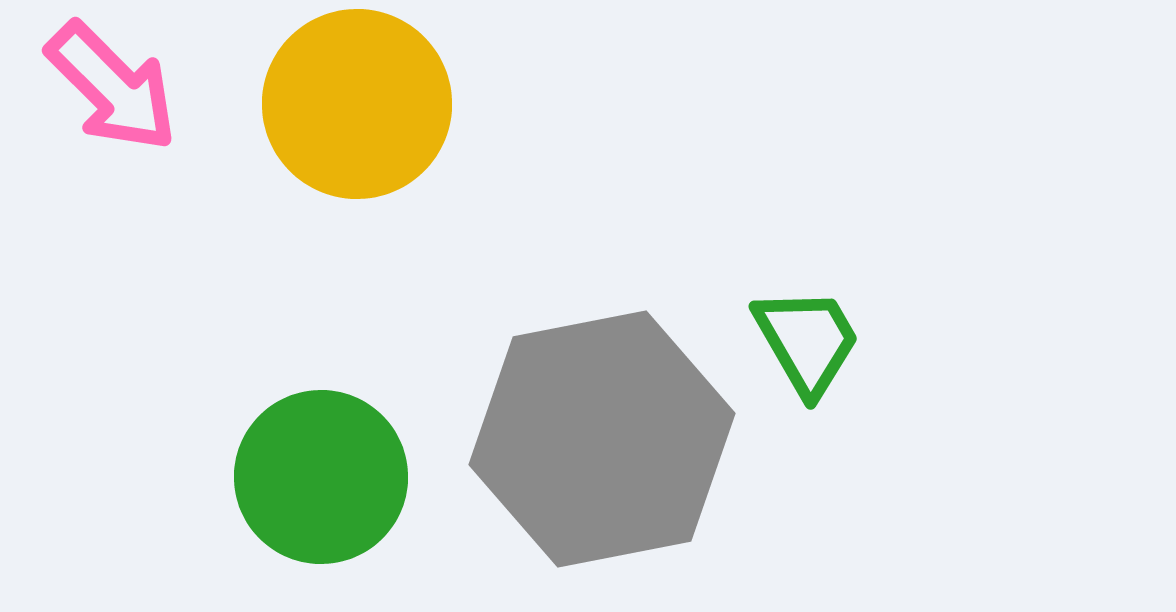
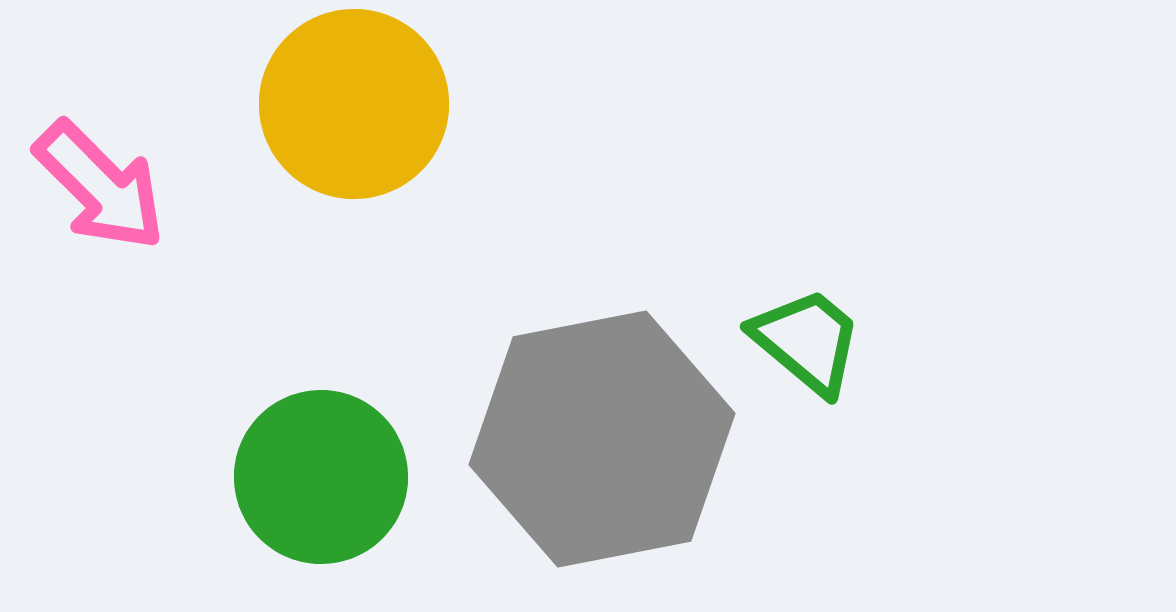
pink arrow: moved 12 px left, 99 px down
yellow circle: moved 3 px left
green trapezoid: rotated 20 degrees counterclockwise
